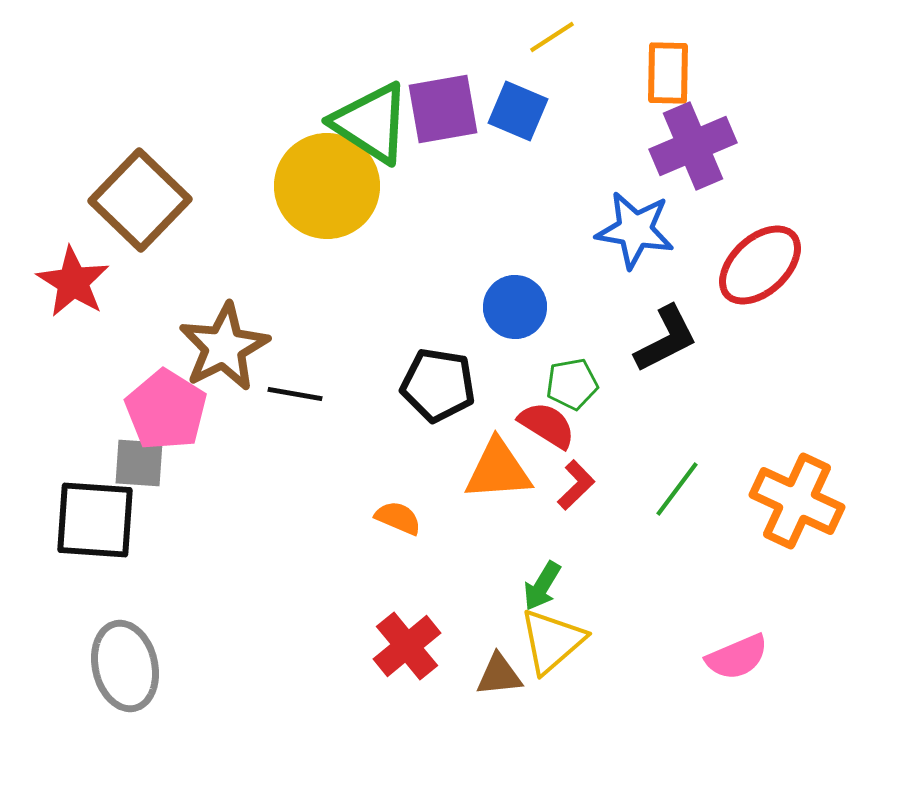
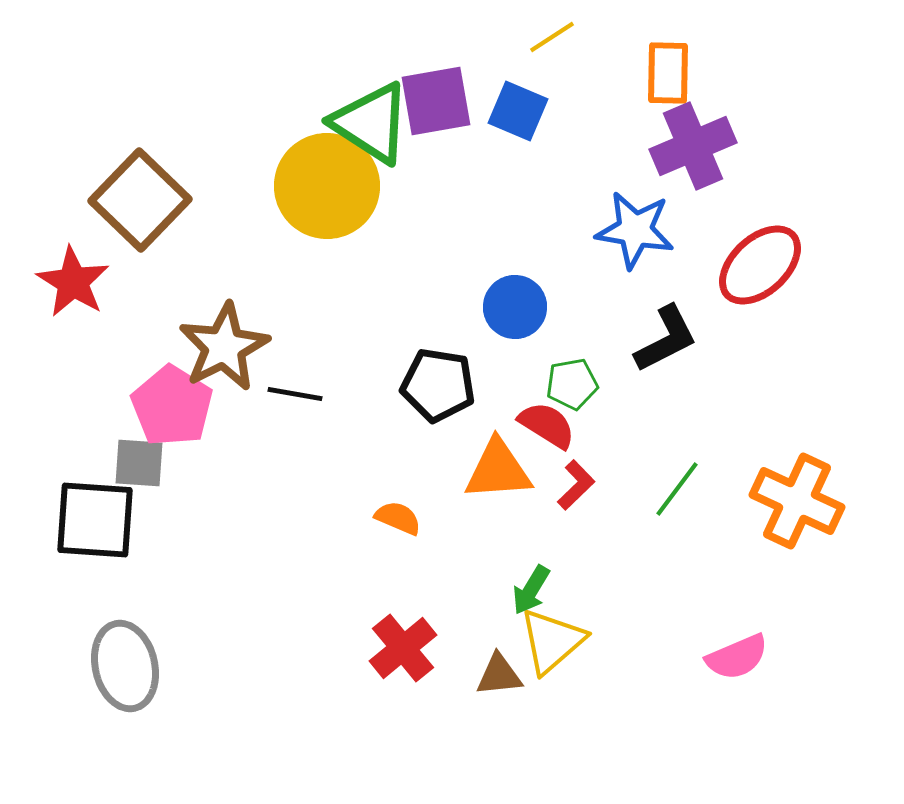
purple square: moved 7 px left, 8 px up
pink pentagon: moved 6 px right, 4 px up
green arrow: moved 11 px left, 4 px down
red cross: moved 4 px left, 2 px down
